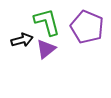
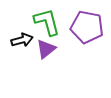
purple pentagon: rotated 12 degrees counterclockwise
